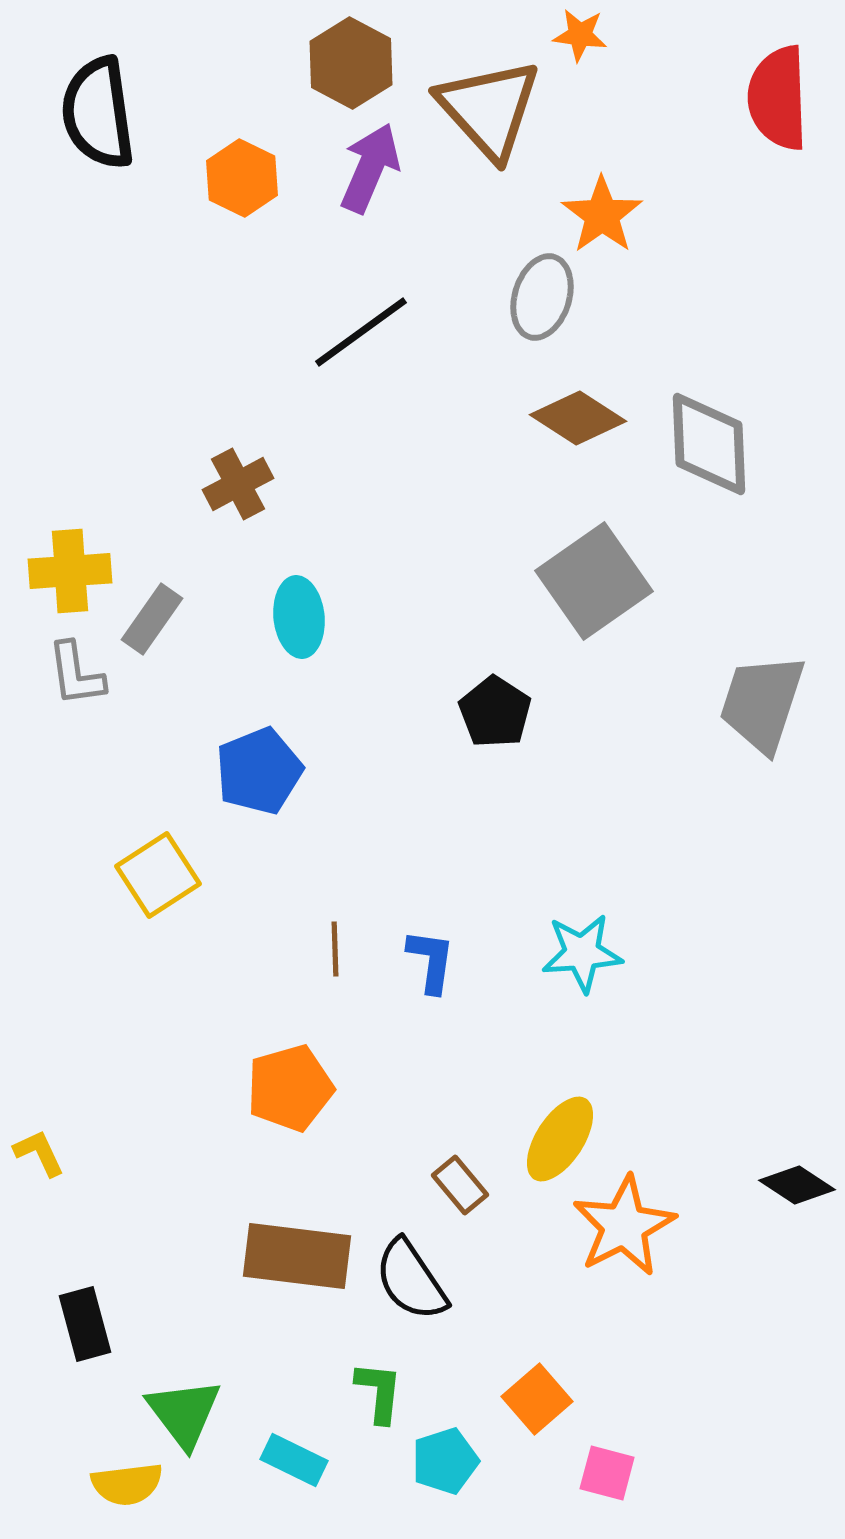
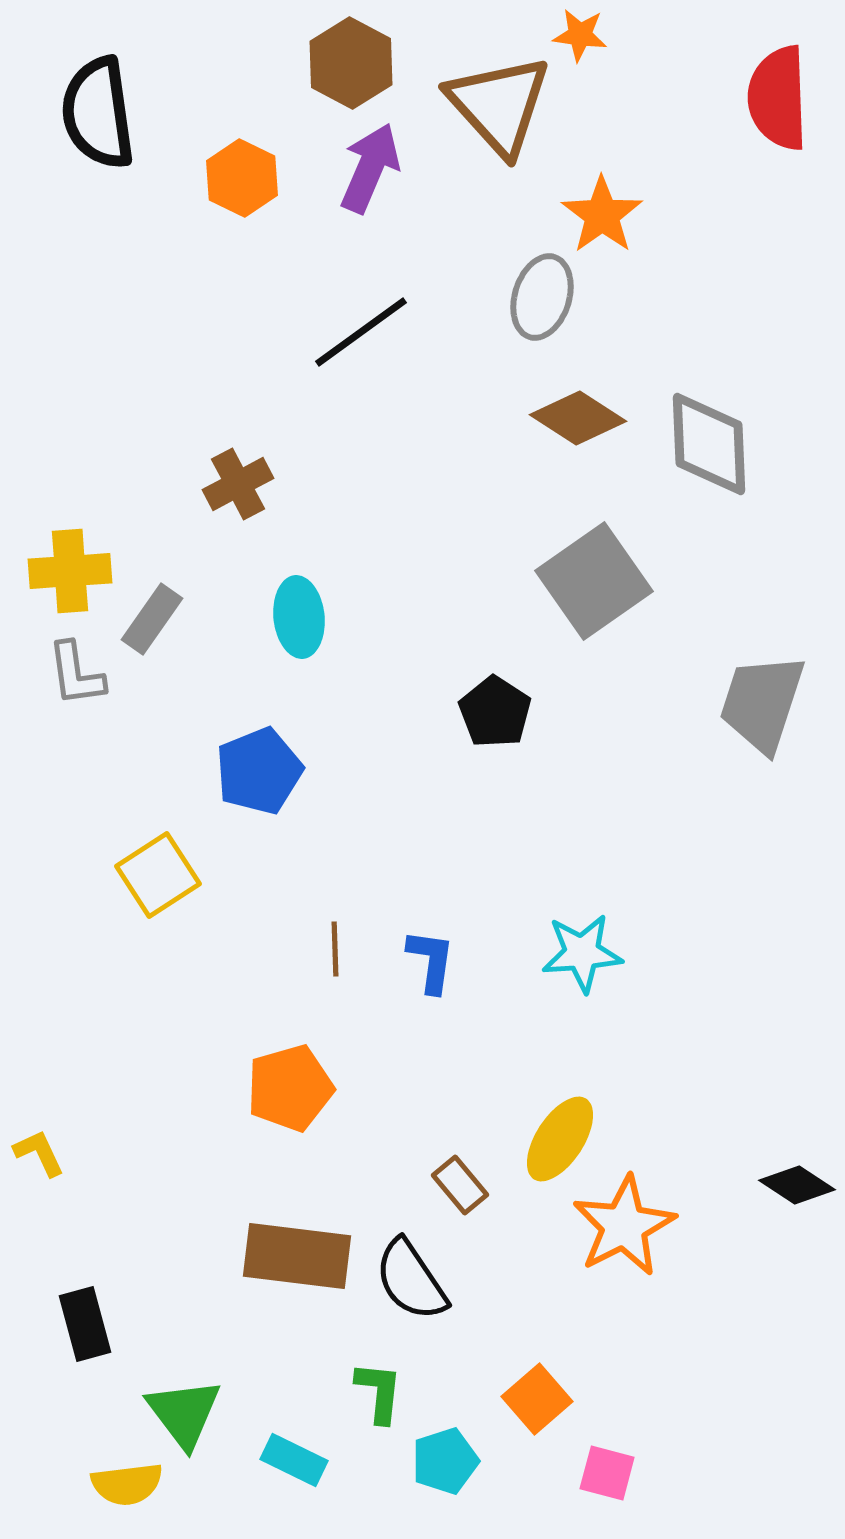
brown triangle at (489, 109): moved 10 px right, 4 px up
